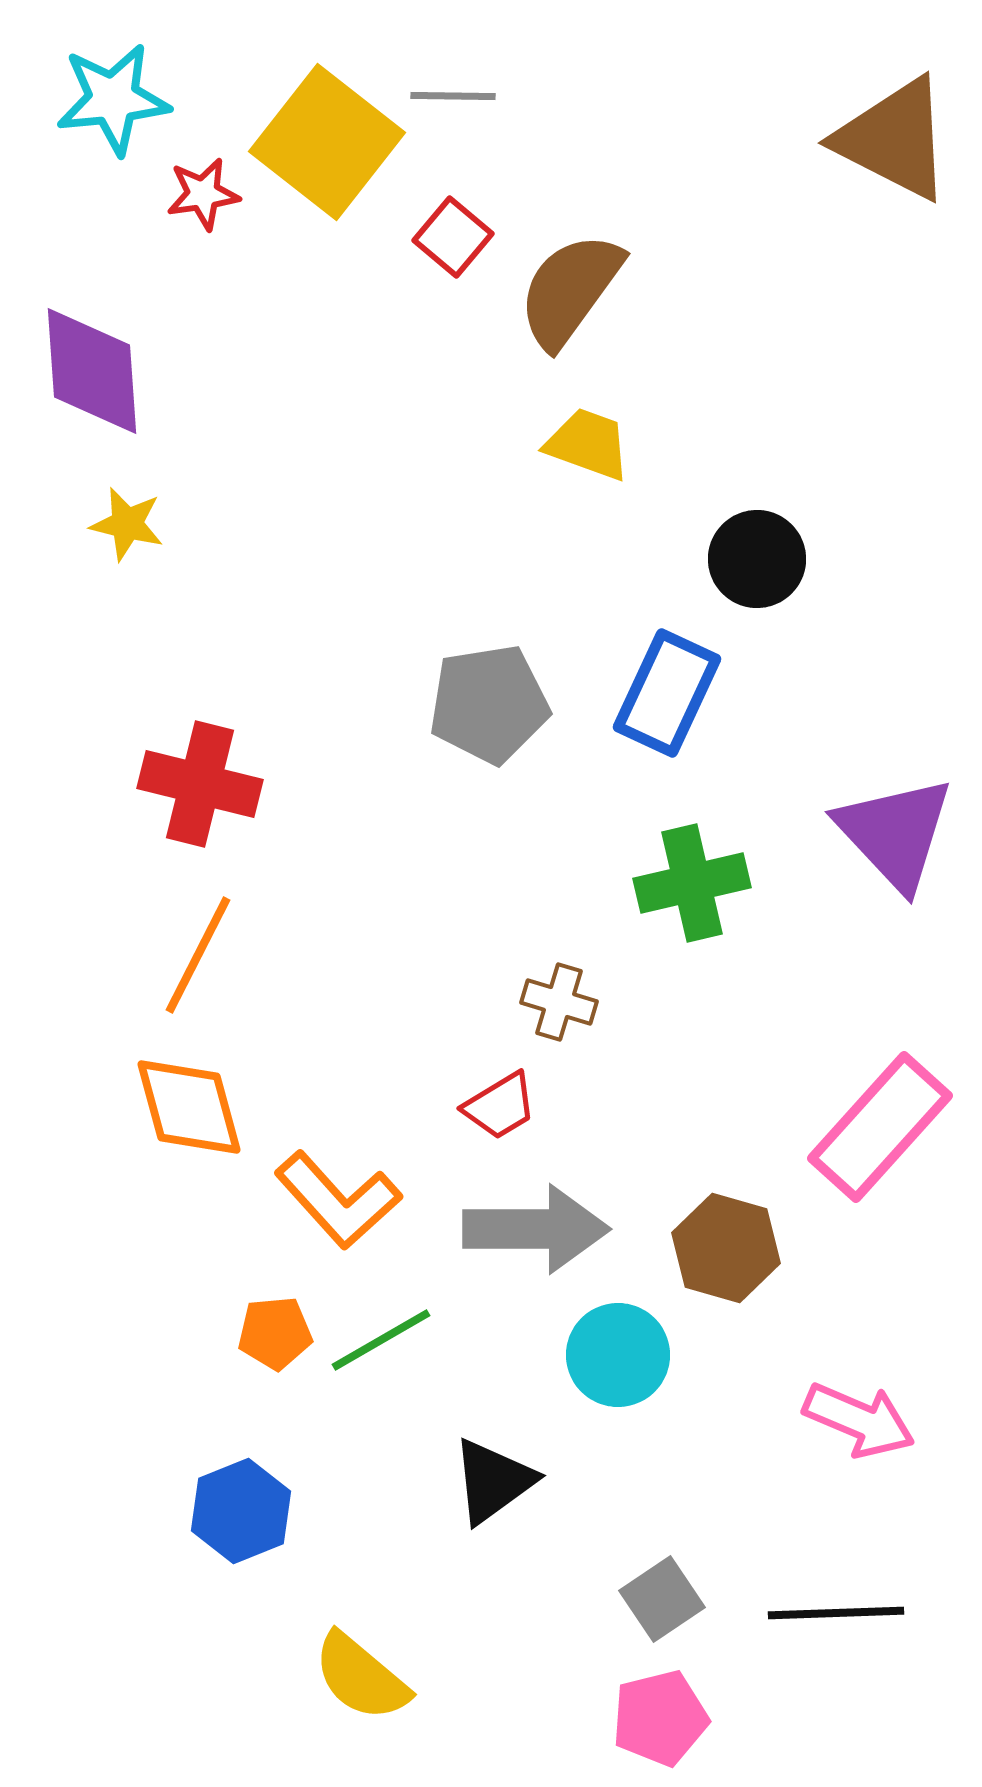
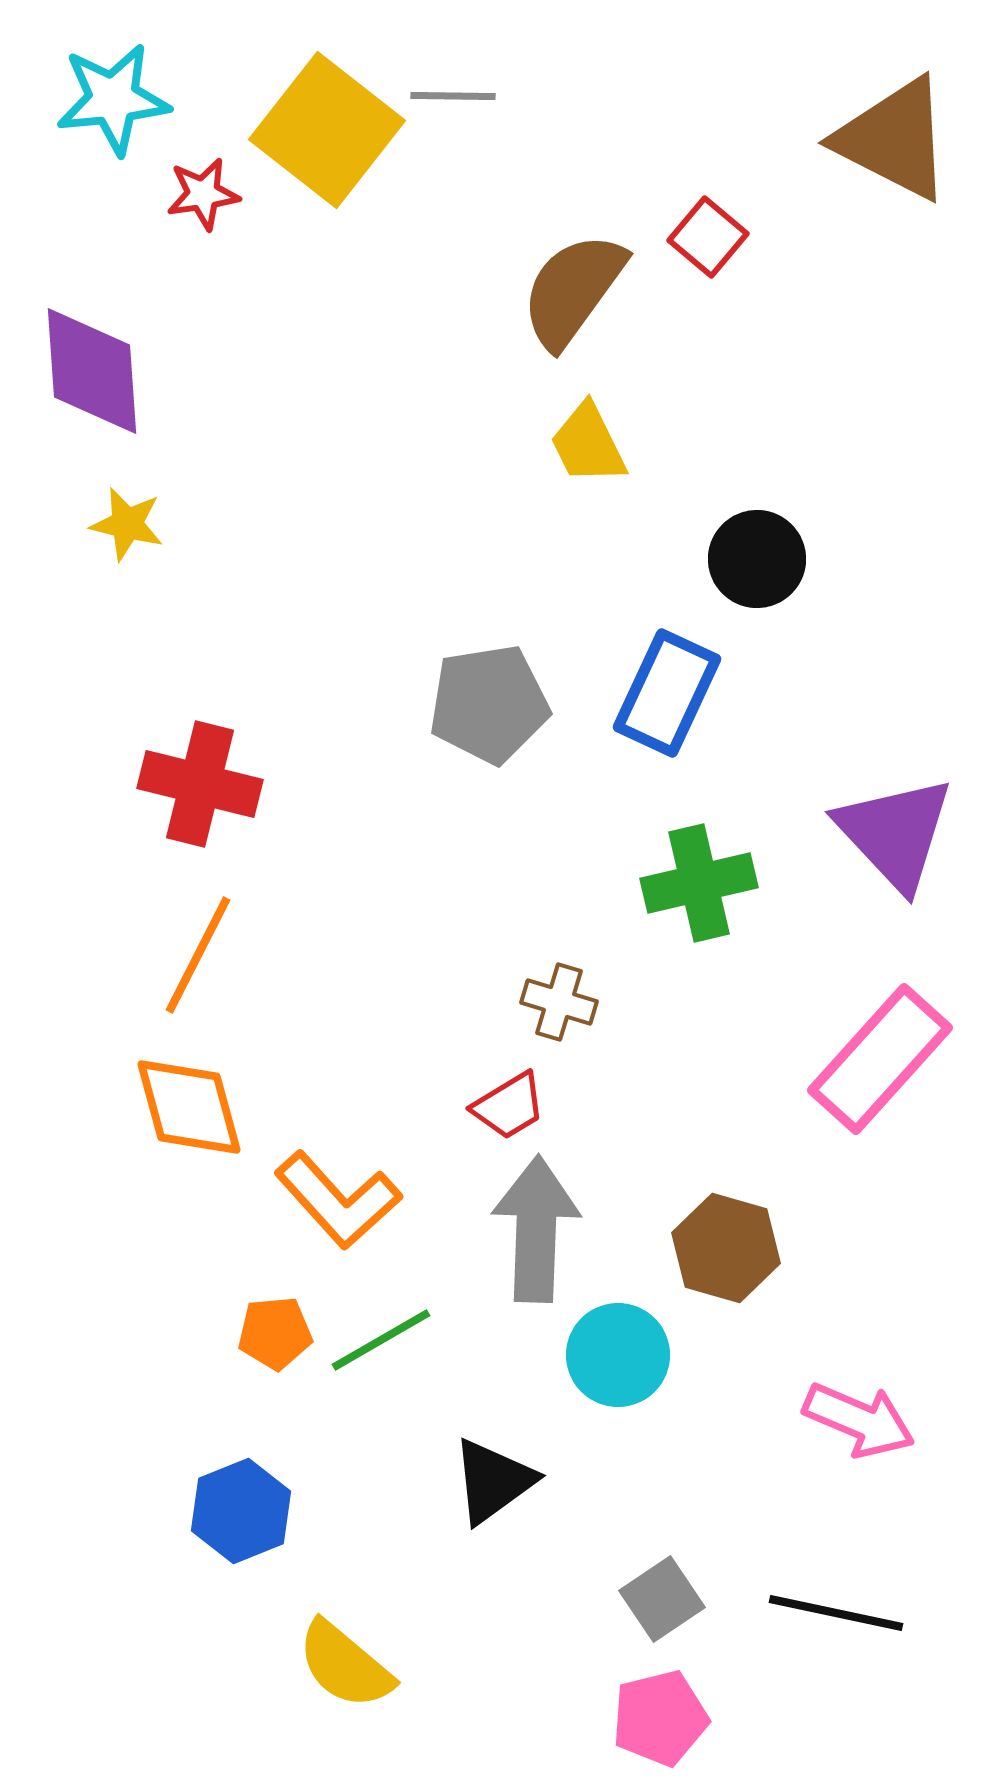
yellow square: moved 12 px up
red square: moved 255 px right
brown semicircle: moved 3 px right
yellow trapezoid: rotated 136 degrees counterclockwise
green cross: moved 7 px right
red trapezoid: moved 9 px right
pink rectangle: moved 68 px up
gray arrow: rotated 88 degrees counterclockwise
black line: rotated 14 degrees clockwise
yellow semicircle: moved 16 px left, 12 px up
